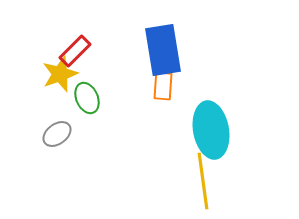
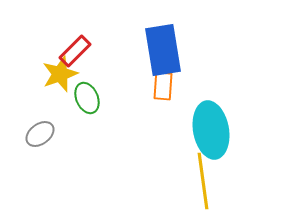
gray ellipse: moved 17 px left
